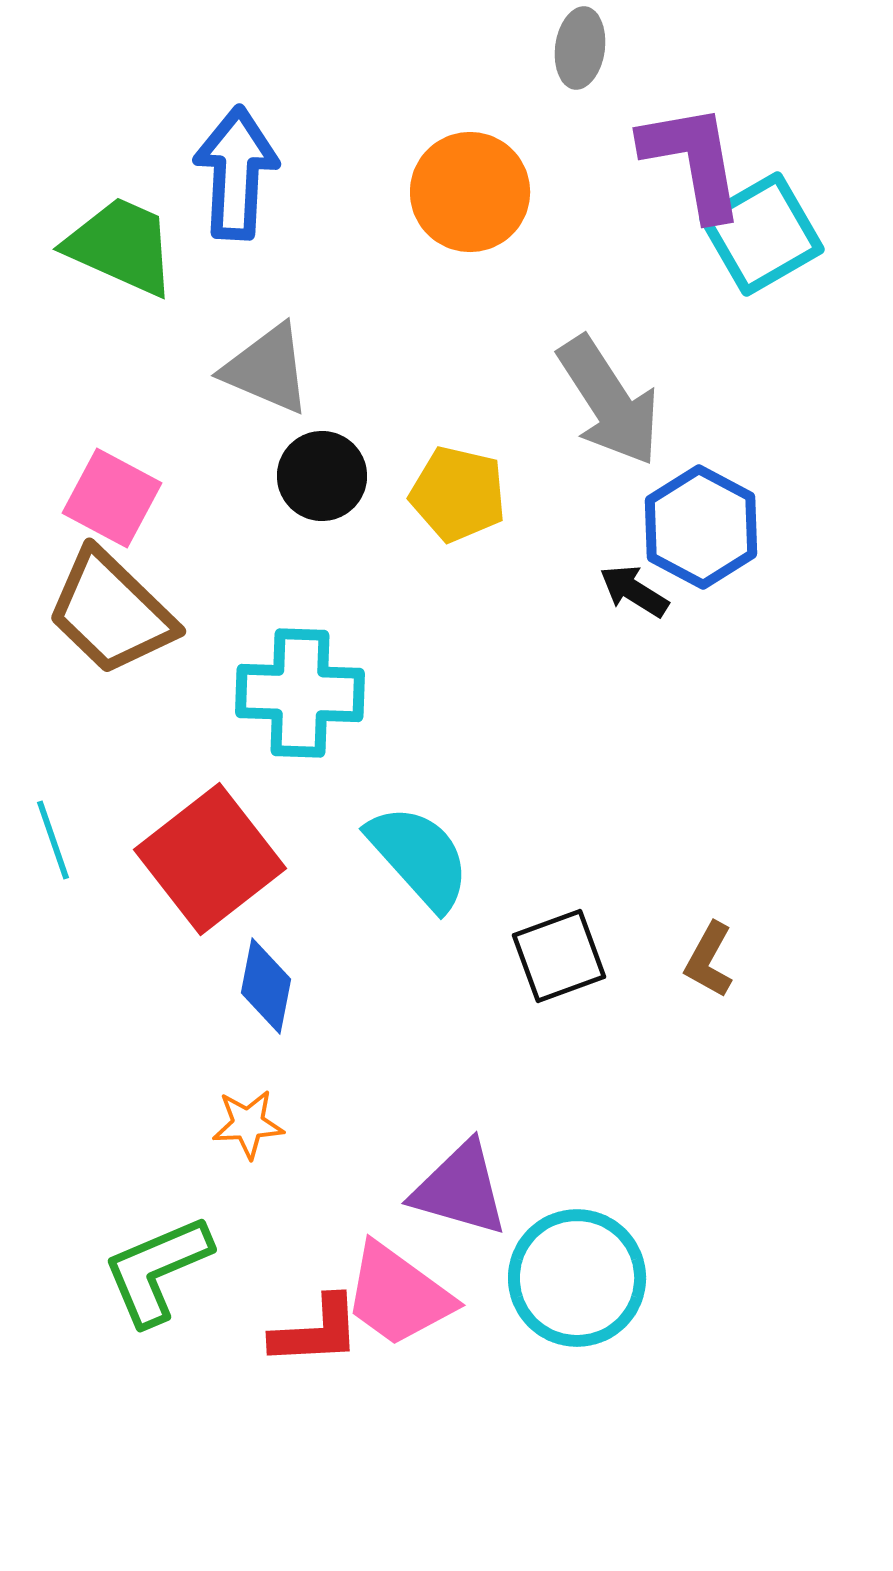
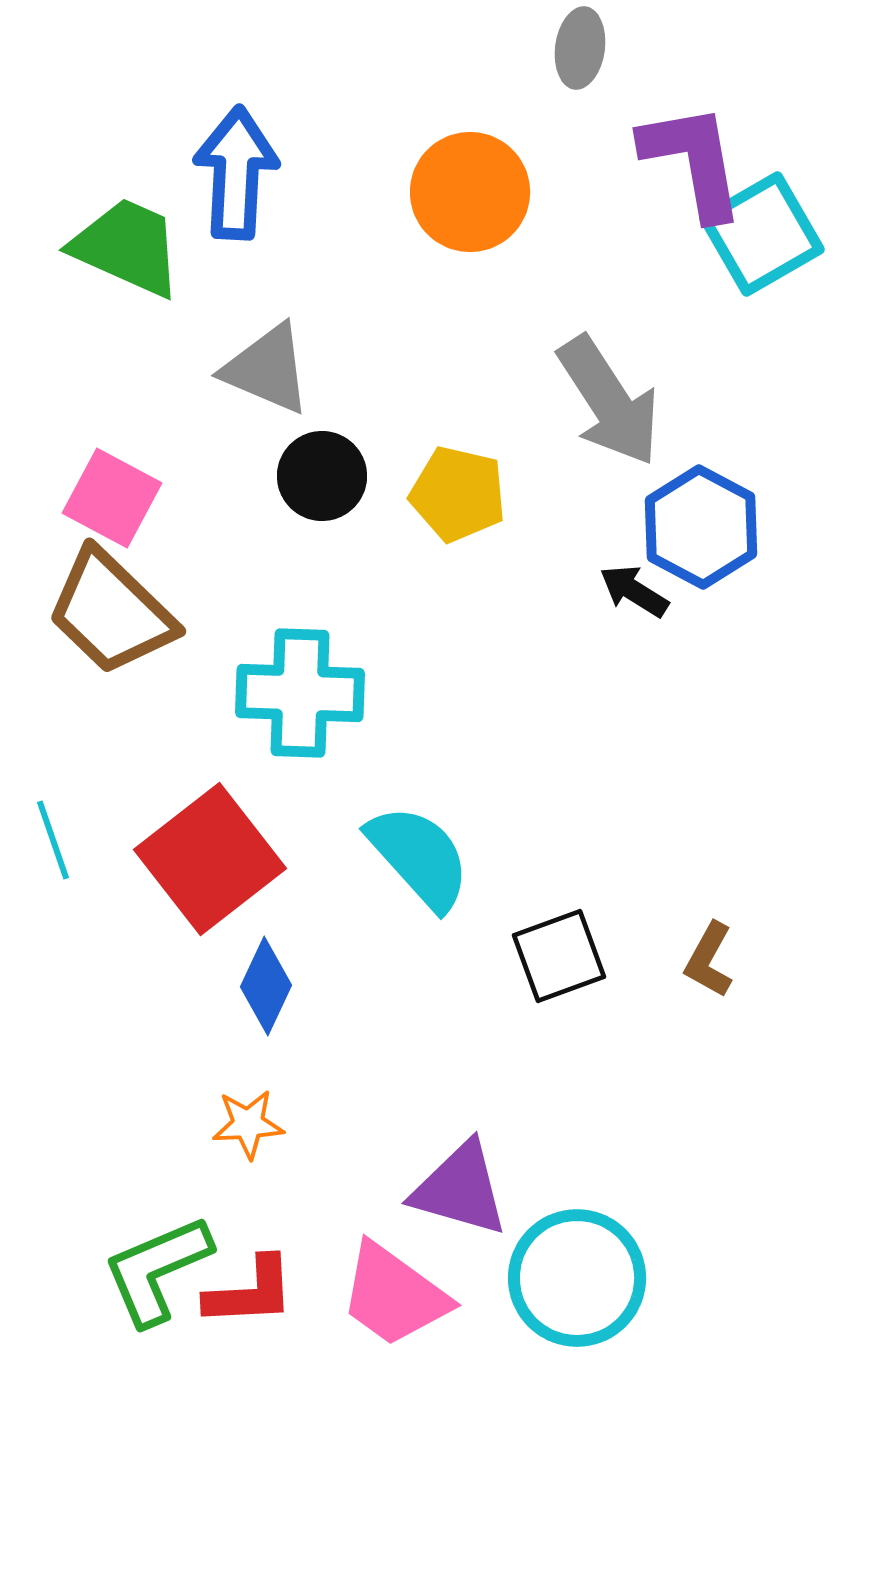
green trapezoid: moved 6 px right, 1 px down
blue diamond: rotated 14 degrees clockwise
pink trapezoid: moved 4 px left
red L-shape: moved 66 px left, 39 px up
